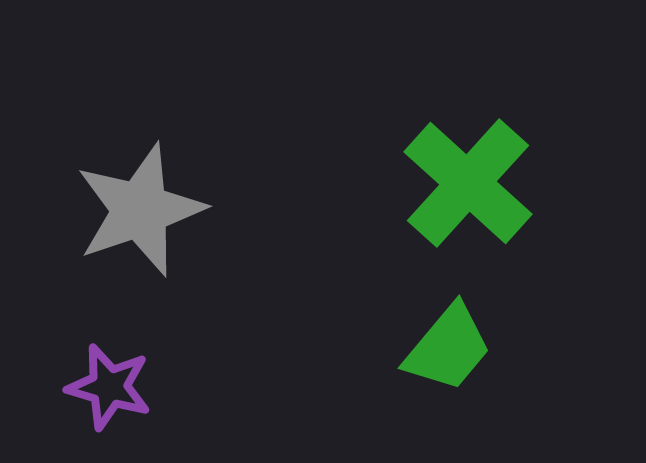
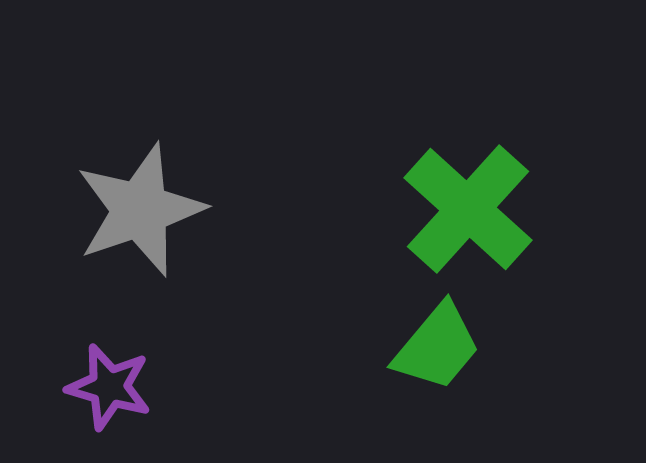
green cross: moved 26 px down
green trapezoid: moved 11 px left, 1 px up
